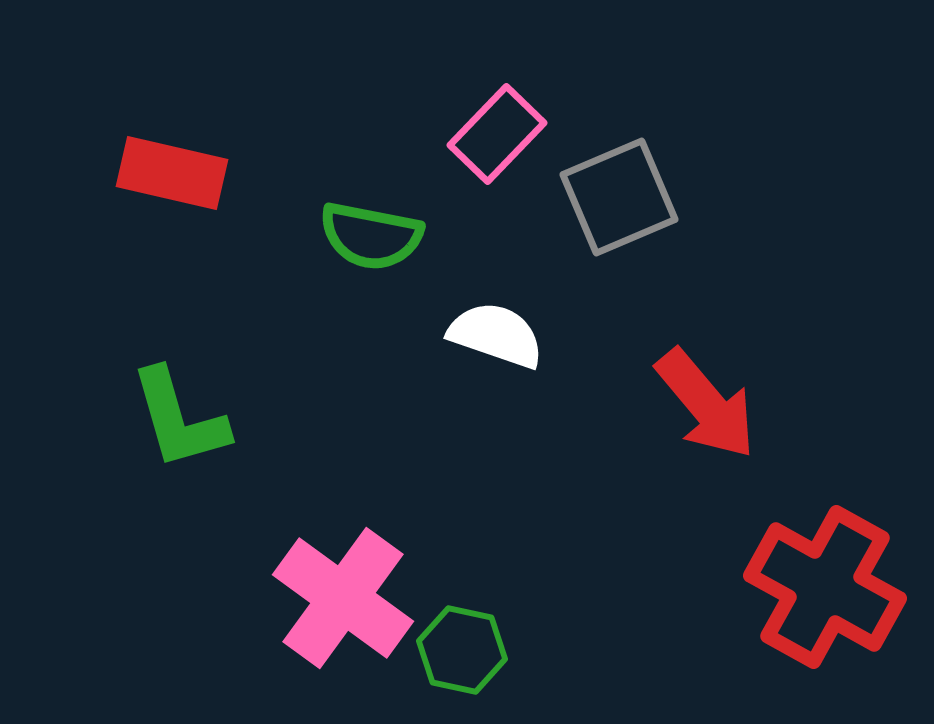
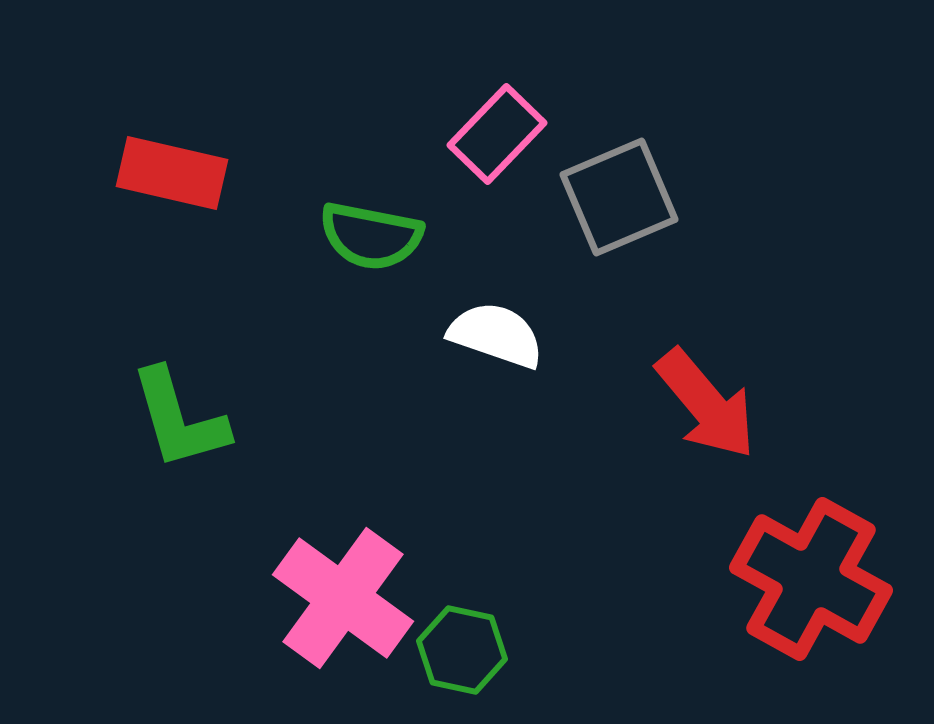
red cross: moved 14 px left, 8 px up
